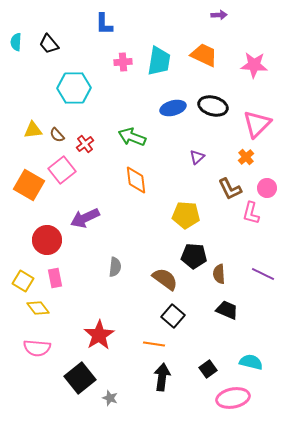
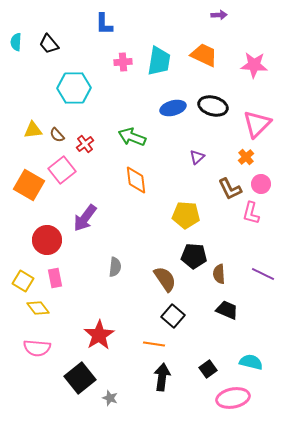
pink circle at (267, 188): moved 6 px left, 4 px up
purple arrow at (85, 218): rotated 28 degrees counterclockwise
brown semicircle at (165, 279): rotated 20 degrees clockwise
